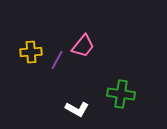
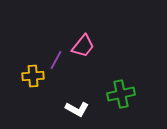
yellow cross: moved 2 px right, 24 px down
purple line: moved 1 px left
green cross: rotated 20 degrees counterclockwise
